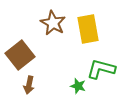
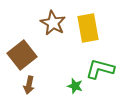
yellow rectangle: moved 1 px up
brown square: moved 2 px right
green L-shape: moved 1 px left
green star: moved 3 px left
